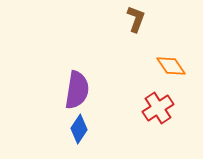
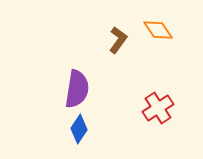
brown L-shape: moved 18 px left, 21 px down; rotated 16 degrees clockwise
orange diamond: moved 13 px left, 36 px up
purple semicircle: moved 1 px up
